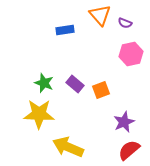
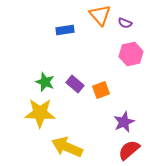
green star: moved 1 px right, 1 px up
yellow star: moved 1 px right, 1 px up
yellow arrow: moved 1 px left
